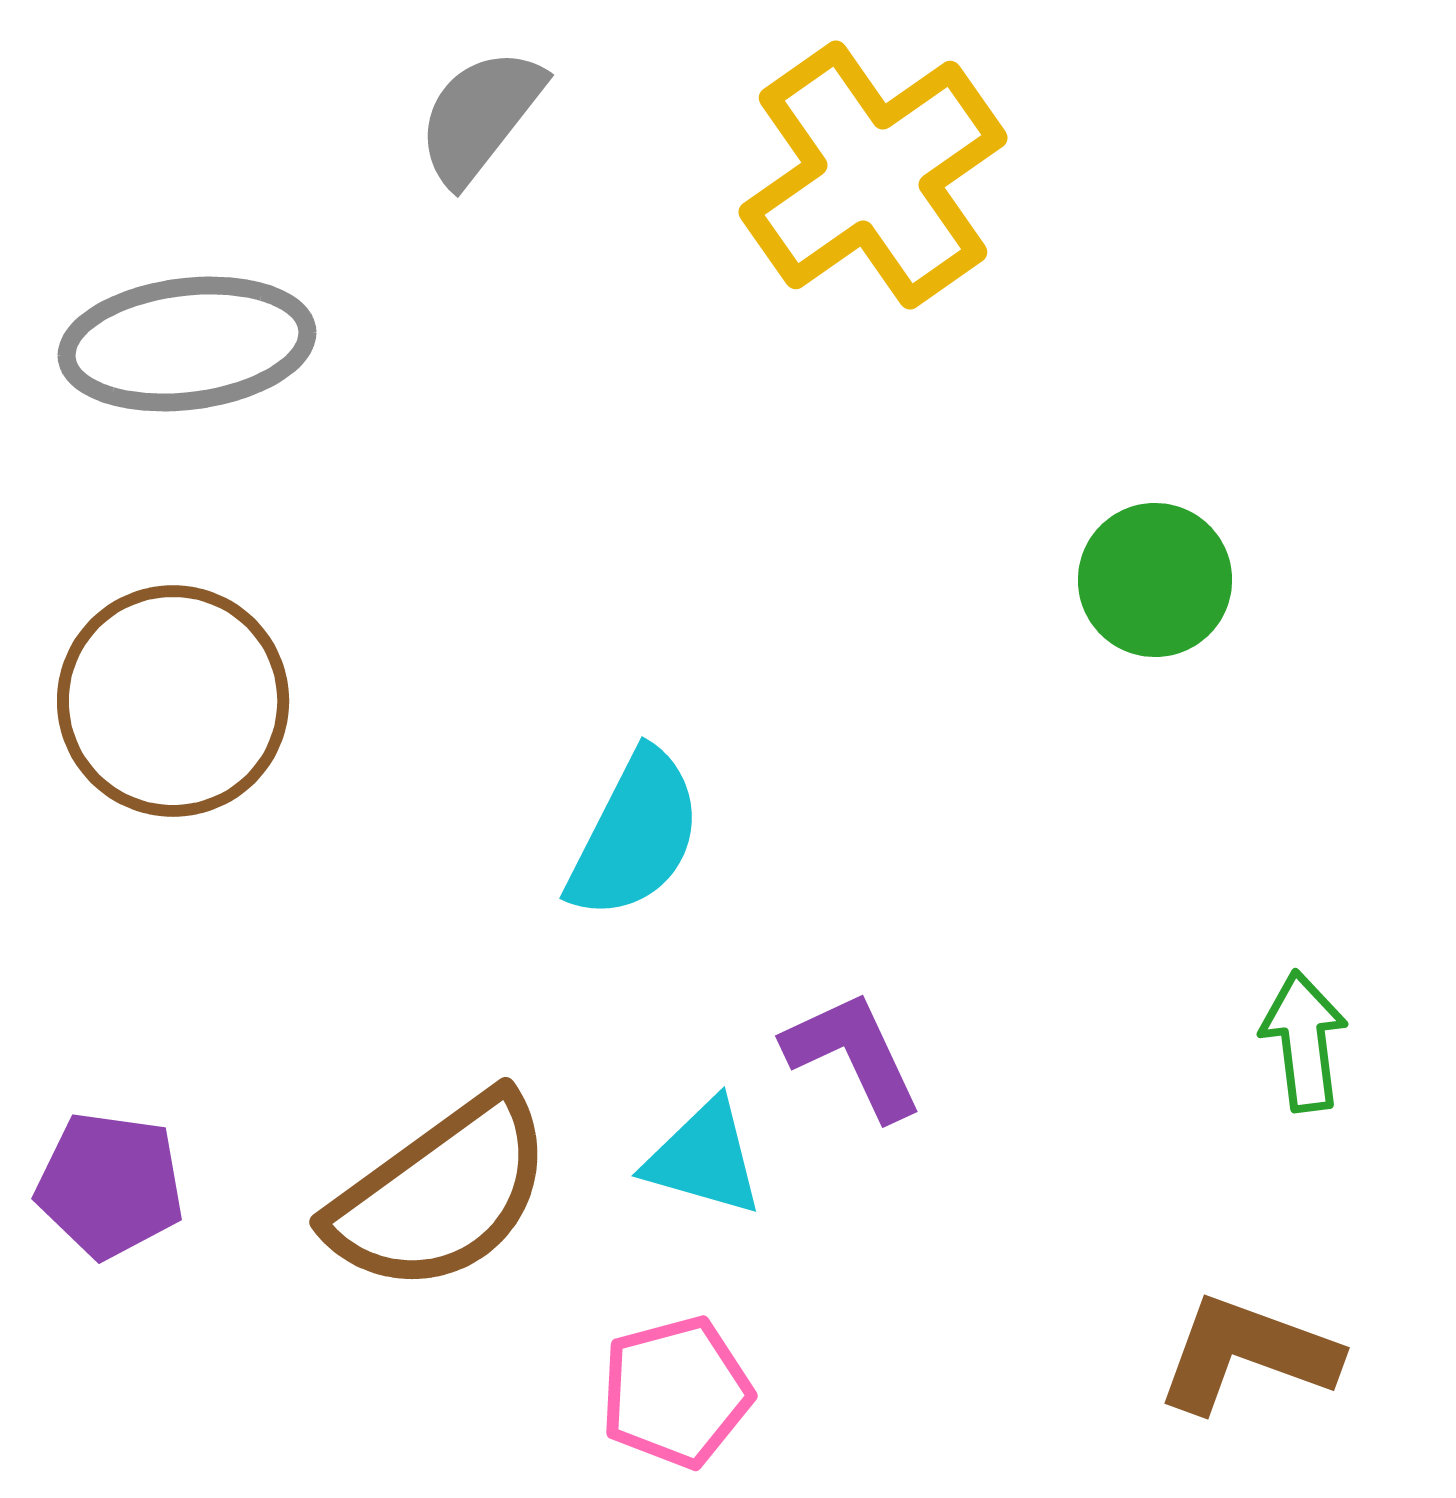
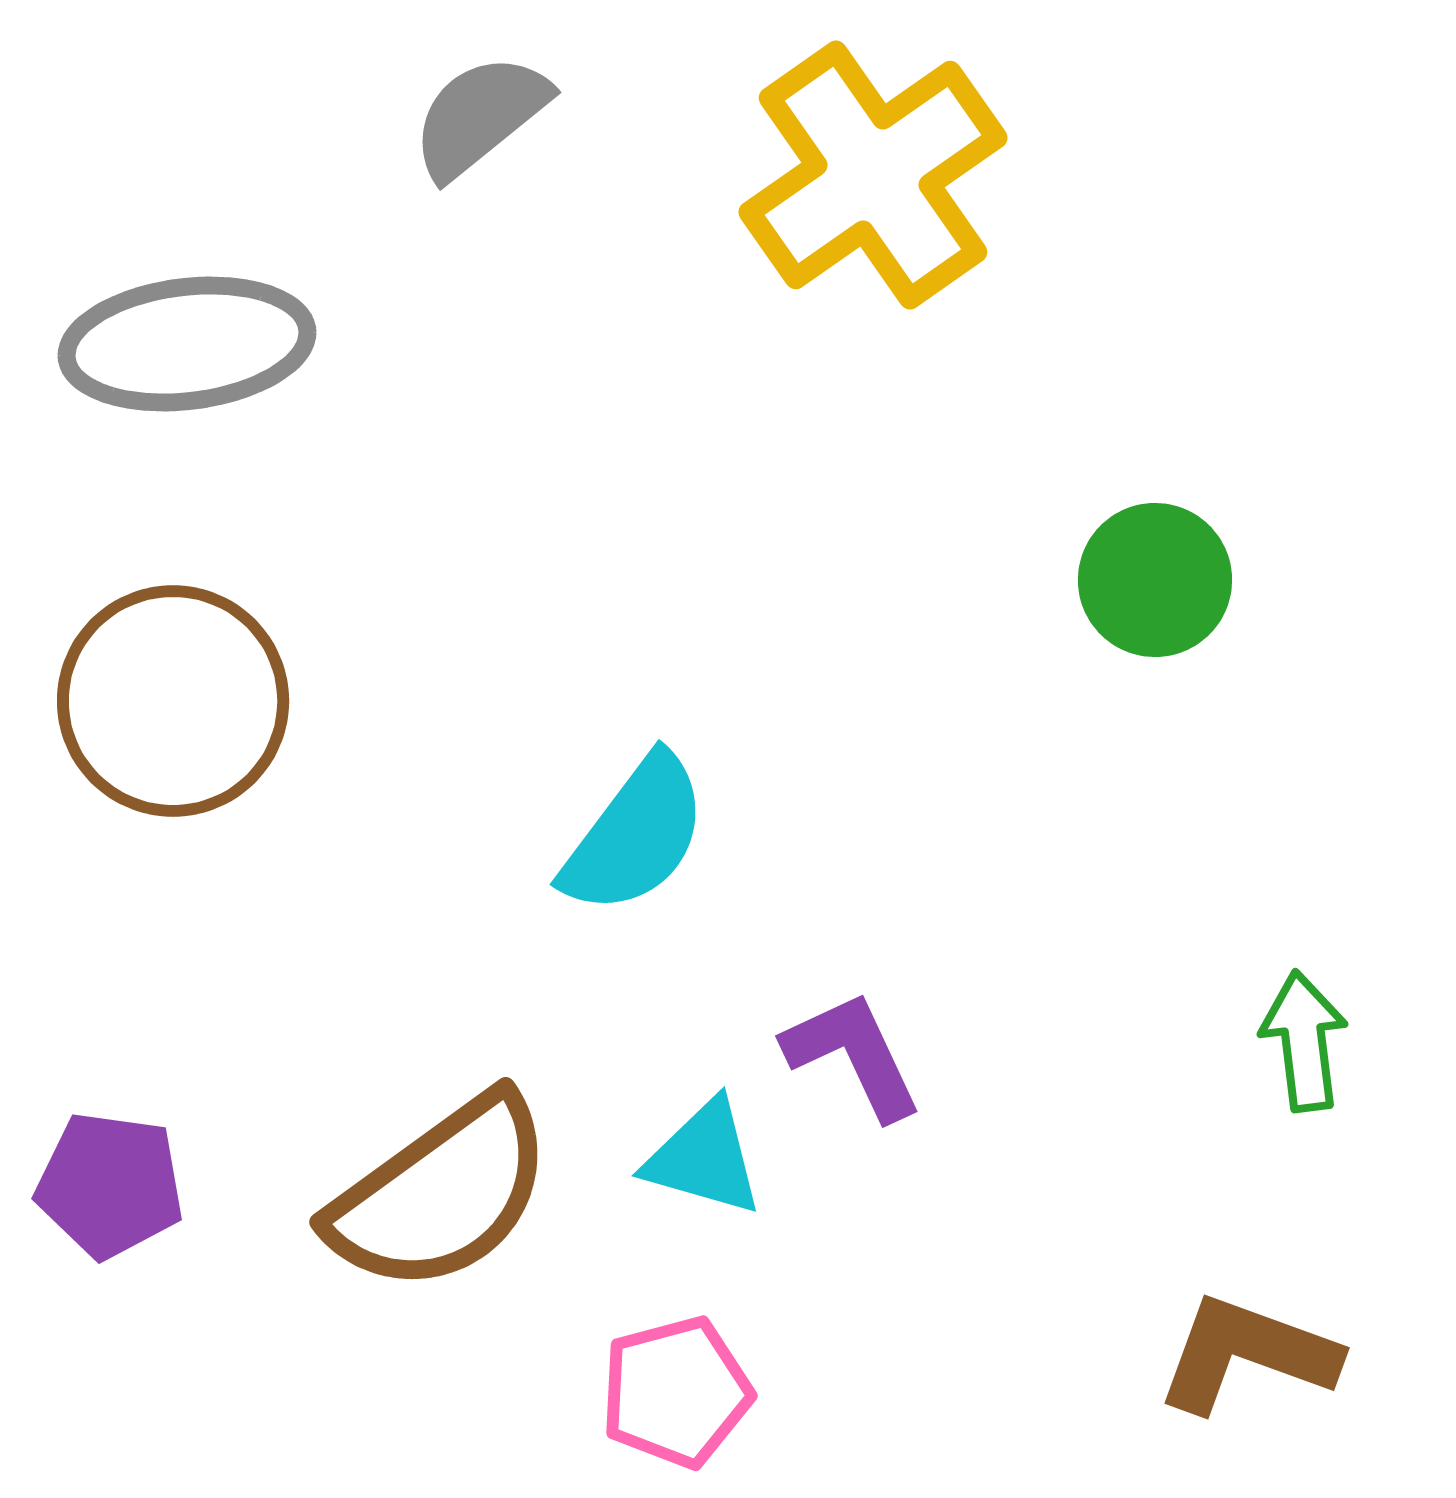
gray semicircle: rotated 13 degrees clockwise
cyan semicircle: rotated 10 degrees clockwise
